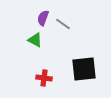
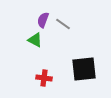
purple semicircle: moved 2 px down
